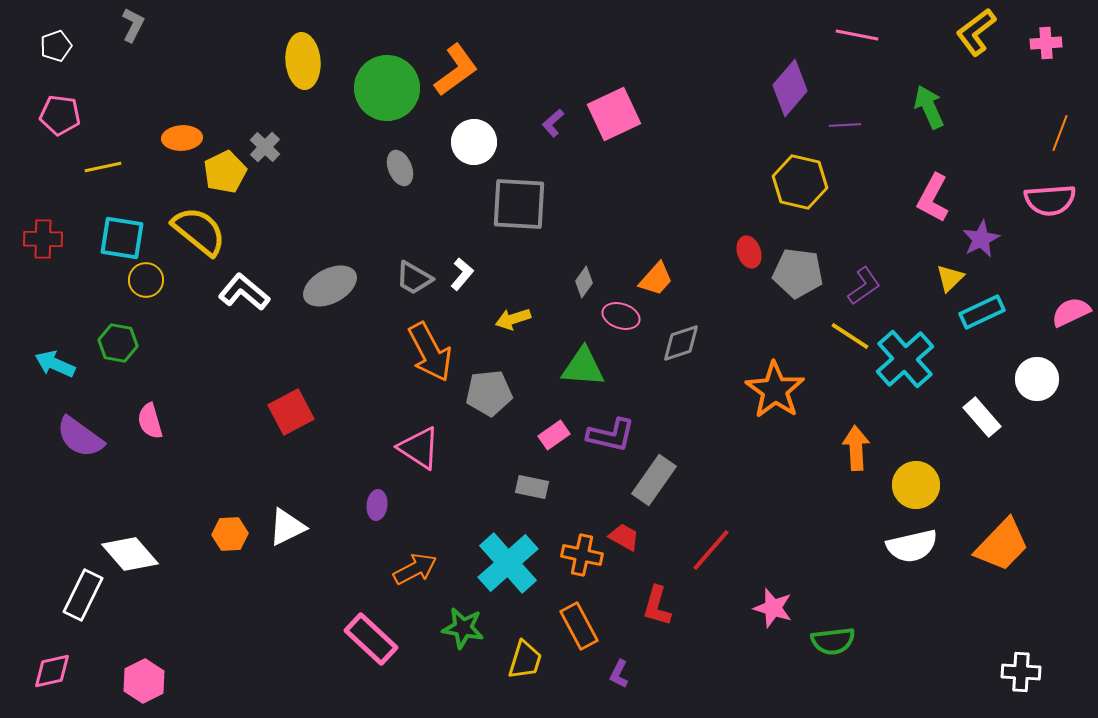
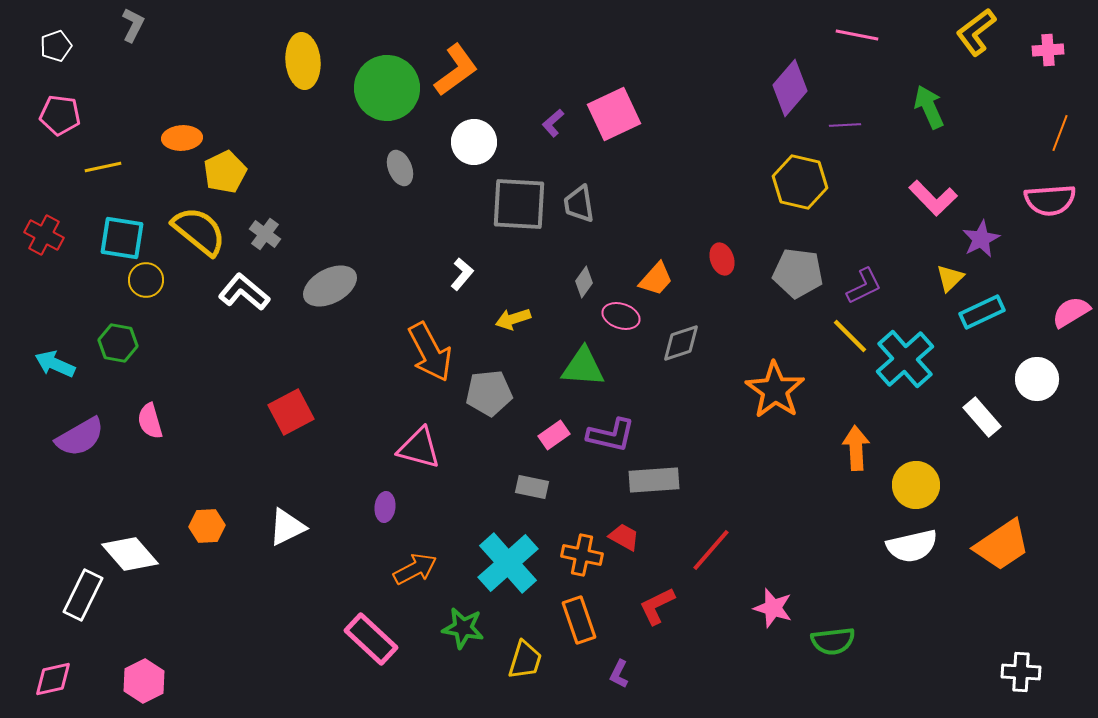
pink cross at (1046, 43): moved 2 px right, 7 px down
gray cross at (265, 147): moved 87 px down; rotated 8 degrees counterclockwise
pink L-shape at (933, 198): rotated 72 degrees counterclockwise
red cross at (43, 239): moved 1 px right, 4 px up; rotated 27 degrees clockwise
red ellipse at (749, 252): moved 27 px left, 7 px down
gray trapezoid at (414, 278): moved 165 px right, 74 px up; rotated 51 degrees clockwise
purple L-shape at (864, 286): rotated 9 degrees clockwise
pink semicircle at (1071, 312): rotated 6 degrees counterclockwise
yellow line at (850, 336): rotated 12 degrees clockwise
purple semicircle at (80, 437): rotated 66 degrees counterclockwise
pink triangle at (419, 448): rotated 18 degrees counterclockwise
gray rectangle at (654, 480): rotated 51 degrees clockwise
purple ellipse at (377, 505): moved 8 px right, 2 px down
orange hexagon at (230, 534): moved 23 px left, 8 px up
orange trapezoid at (1002, 545): rotated 12 degrees clockwise
red L-shape at (657, 606): rotated 48 degrees clockwise
orange rectangle at (579, 626): moved 6 px up; rotated 9 degrees clockwise
pink diamond at (52, 671): moved 1 px right, 8 px down
